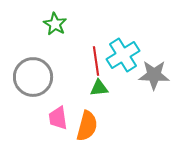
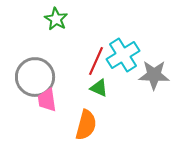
green star: moved 1 px right, 5 px up
red line: rotated 32 degrees clockwise
gray circle: moved 2 px right
green triangle: rotated 30 degrees clockwise
pink trapezoid: moved 11 px left, 18 px up
orange semicircle: moved 1 px left, 1 px up
